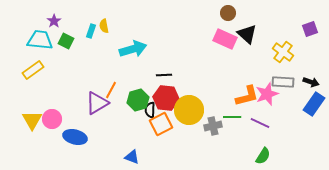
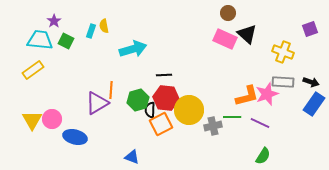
yellow cross: rotated 15 degrees counterclockwise
orange line: rotated 24 degrees counterclockwise
